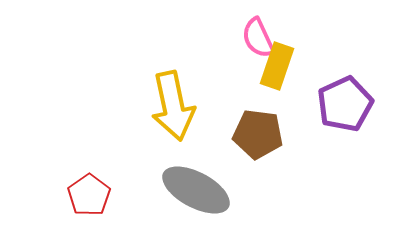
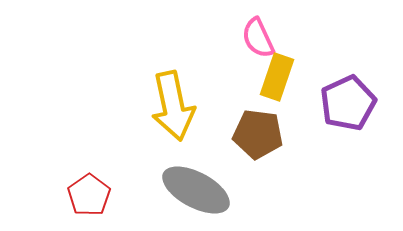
yellow rectangle: moved 11 px down
purple pentagon: moved 3 px right, 1 px up
